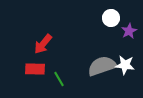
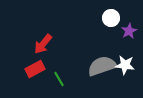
red rectangle: rotated 30 degrees counterclockwise
